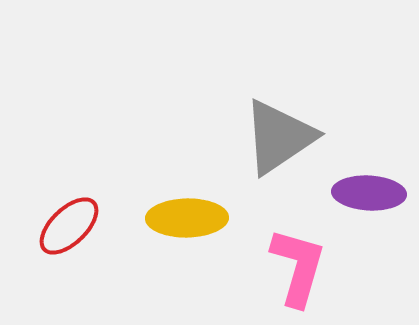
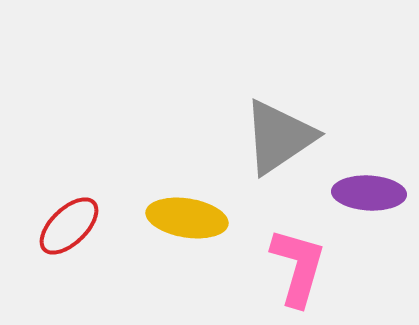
yellow ellipse: rotated 10 degrees clockwise
